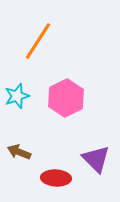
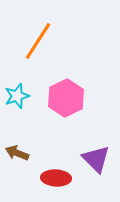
brown arrow: moved 2 px left, 1 px down
